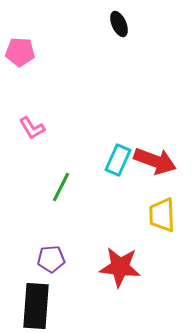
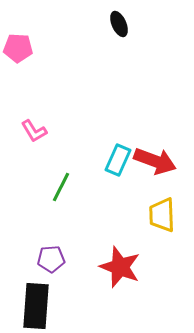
pink pentagon: moved 2 px left, 4 px up
pink L-shape: moved 2 px right, 3 px down
red star: rotated 15 degrees clockwise
